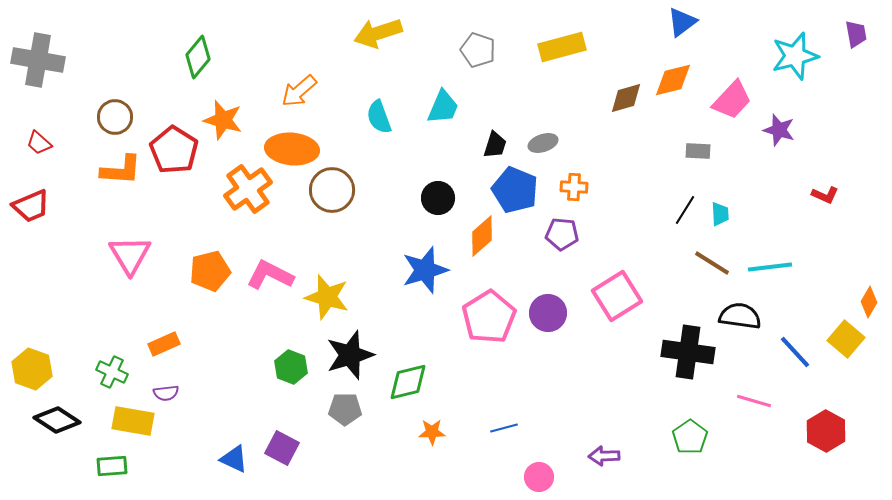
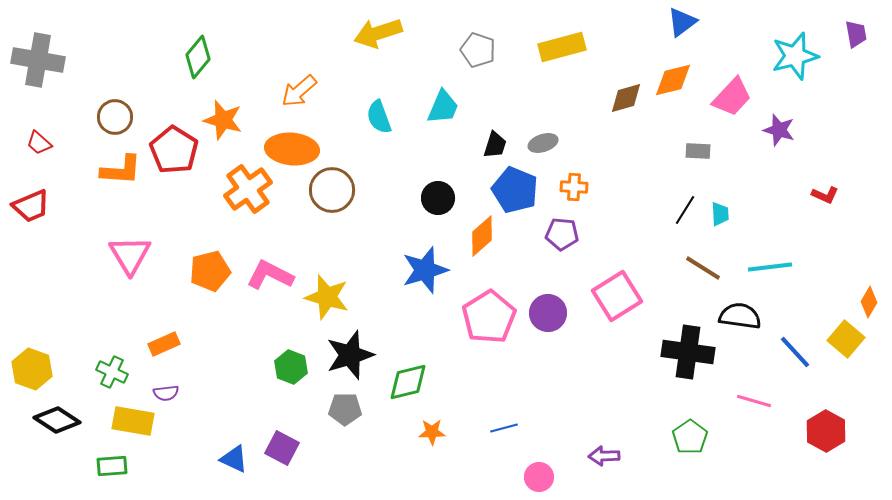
pink trapezoid at (732, 100): moved 3 px up
brown line at (712, 263): moved 9 px left, 5 px down
